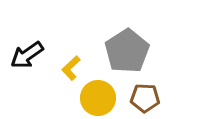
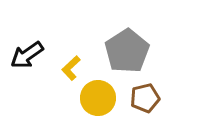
brown pentagon: rotated 16 degrees counterclockwise
